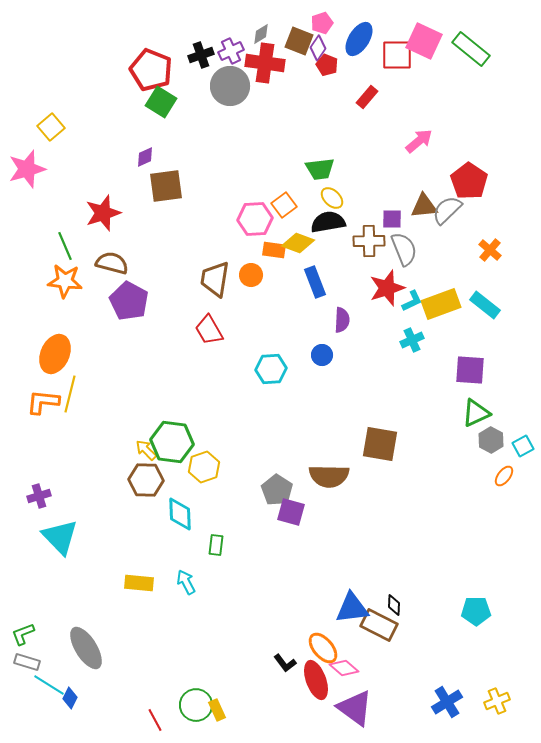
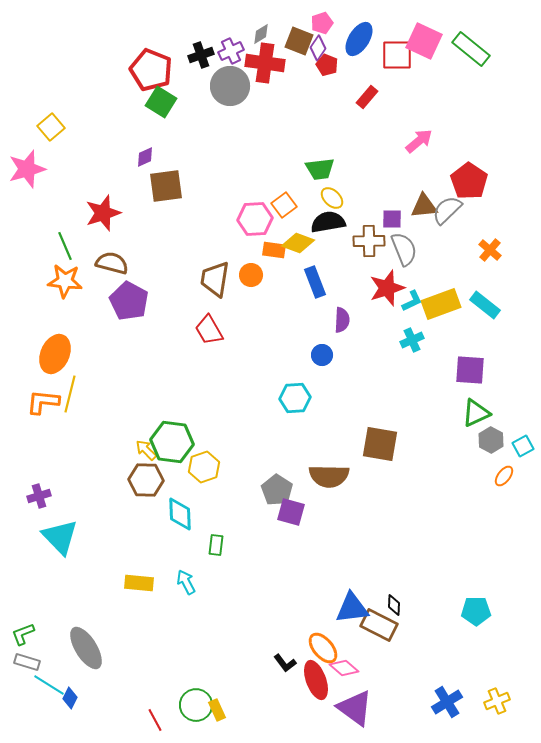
cyan hexagon at (271, 369): moved 24 px right, 29 px down
